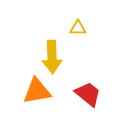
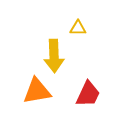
yellow arrow: moved 2 px right, 1 px up
red trapezoid: rotated 76 degrees clockwise
